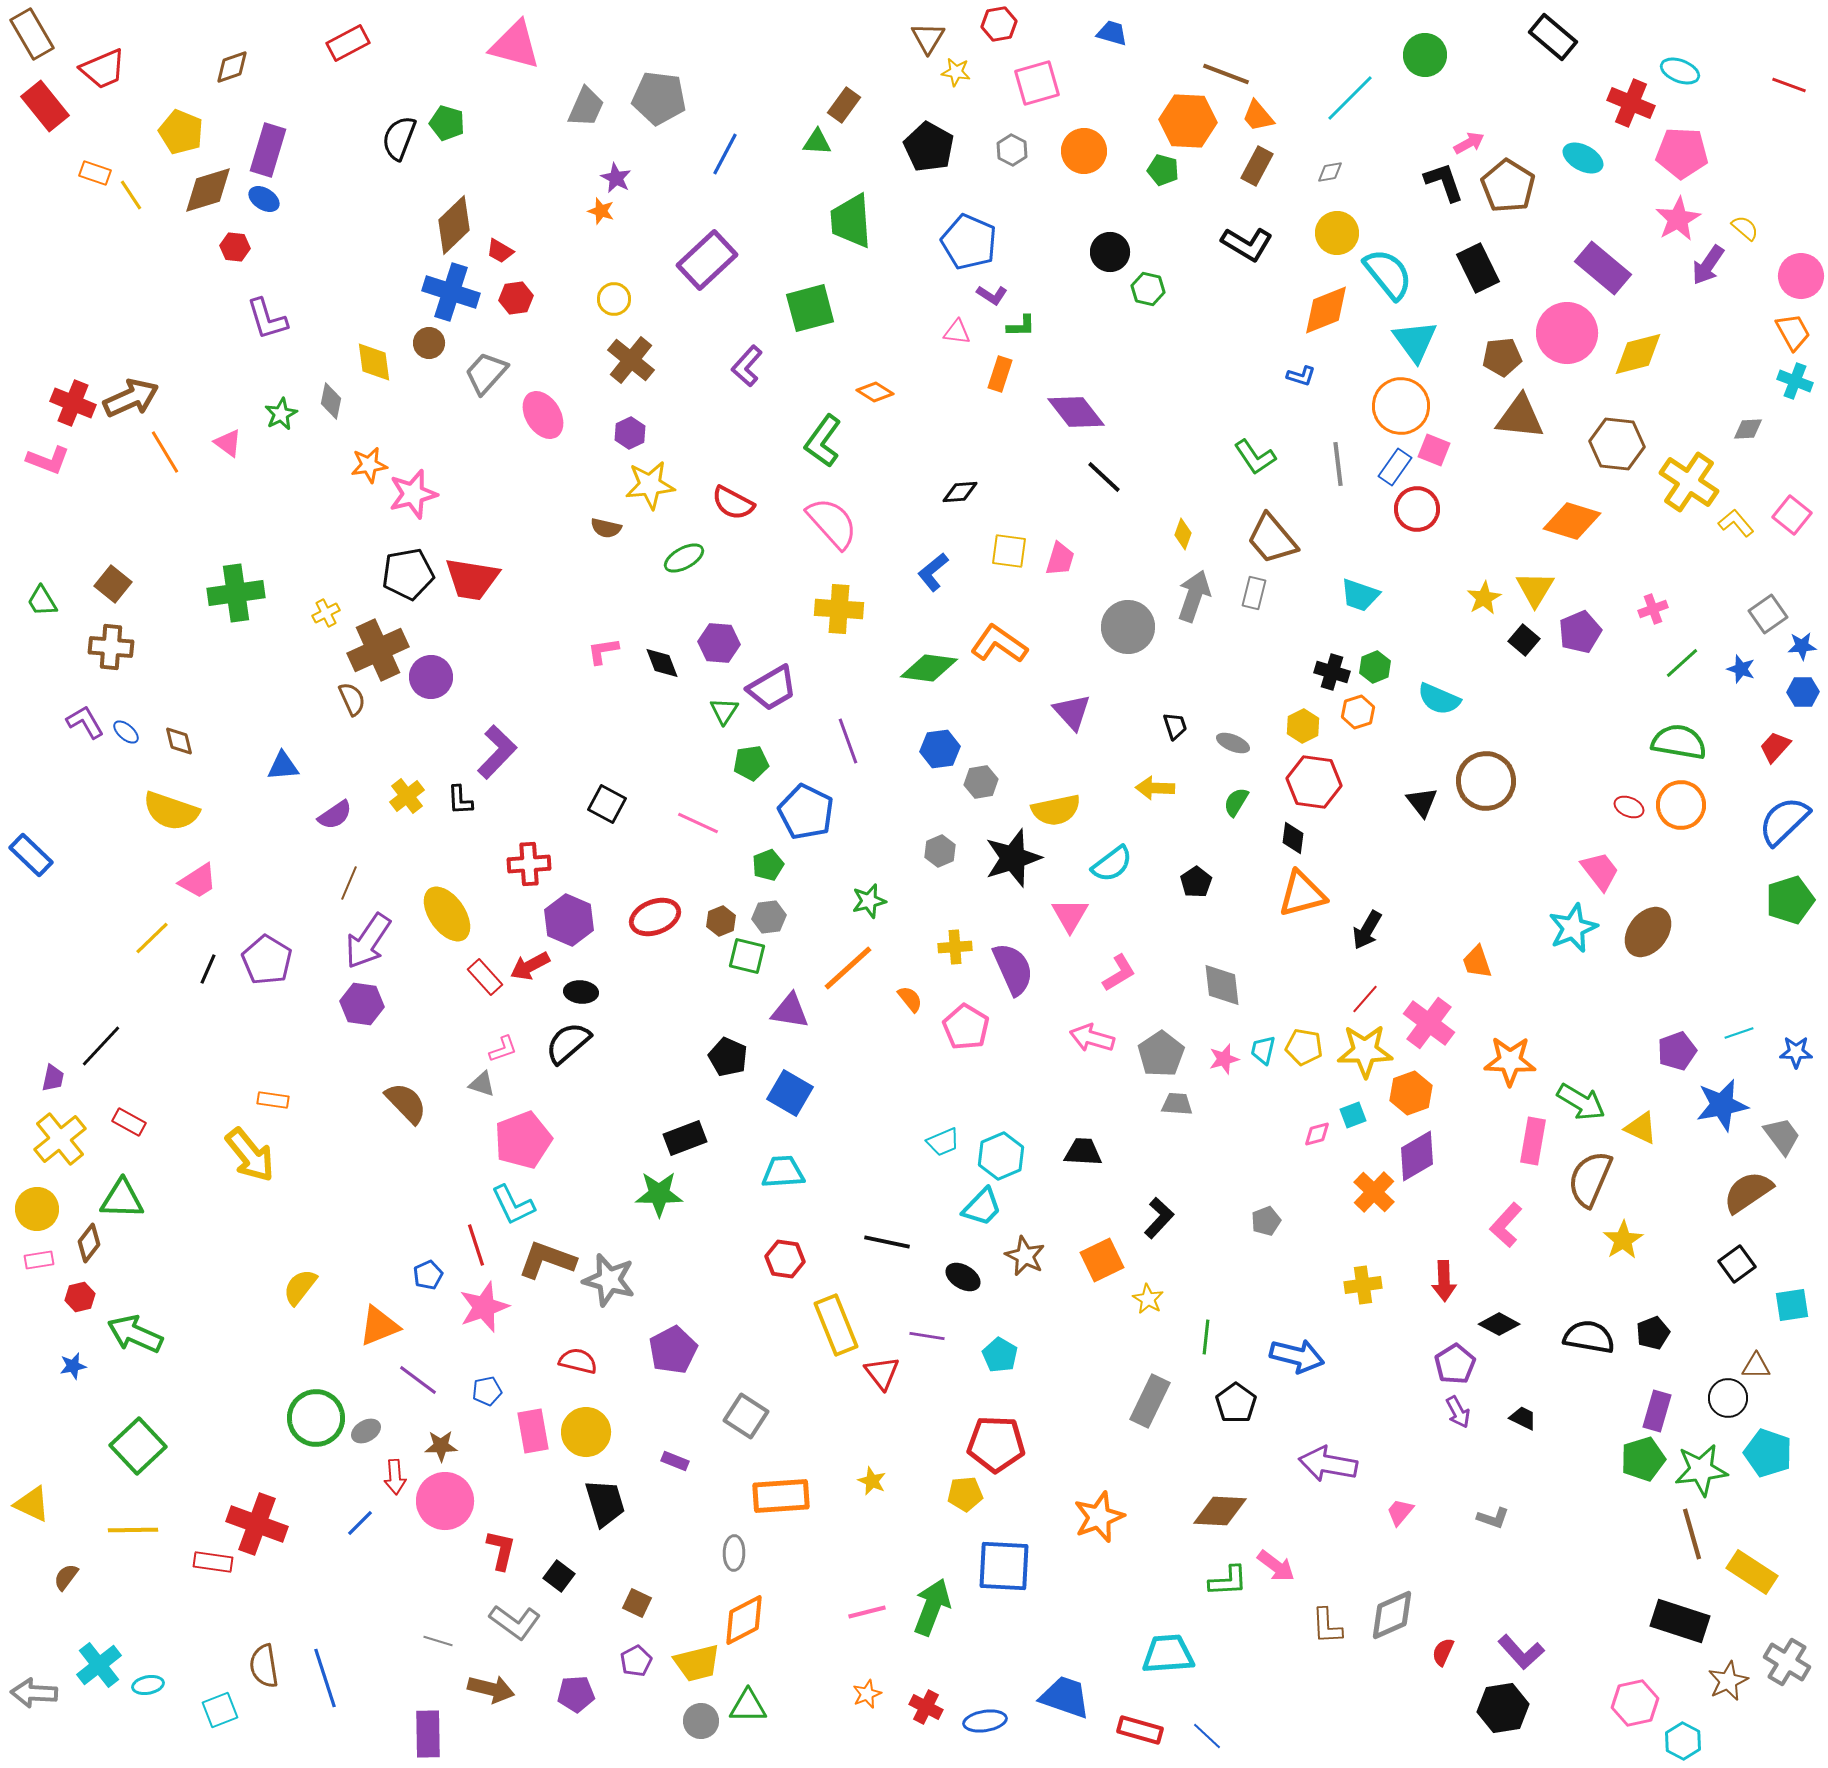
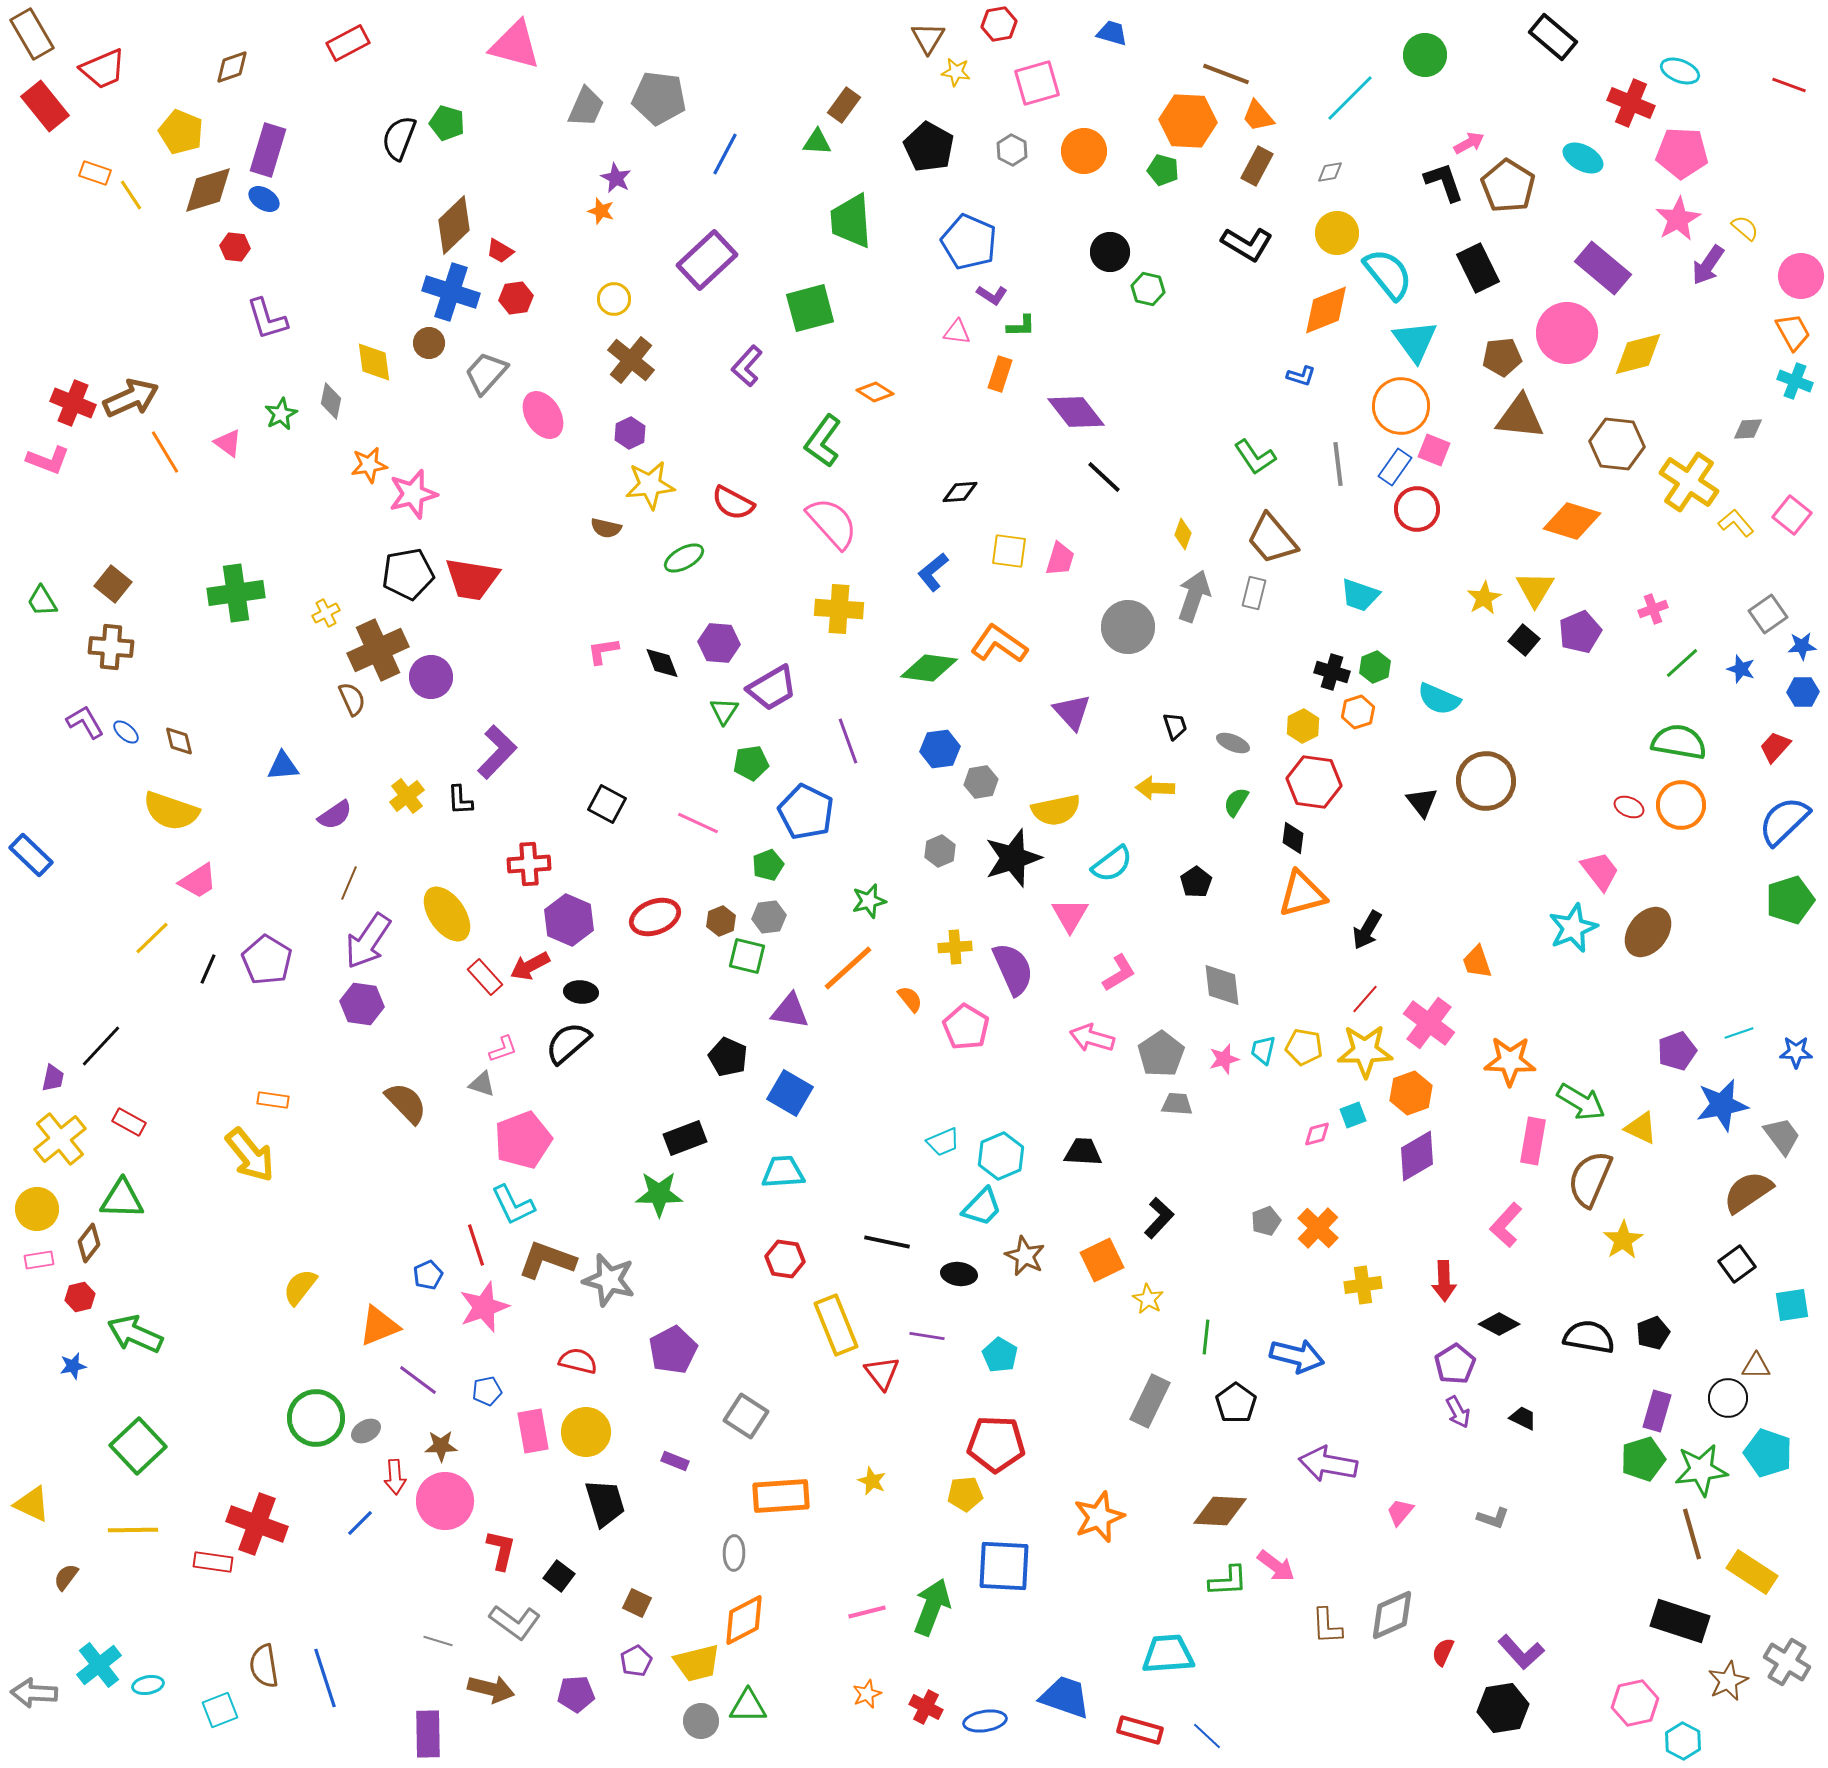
orange cross at (1374, 1192): moved 56 px left, 36 px down
black ellipse at (963, 1277): moved 4 px left, 3 px up; rotated 24 degrees counterclockwise
